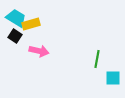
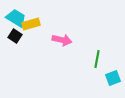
pink arrow: moved 23 px right, 11 px up
cyan square: rotated 21 degrees counterclockwise
